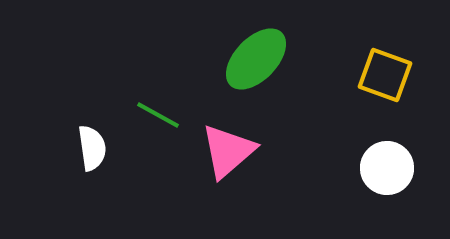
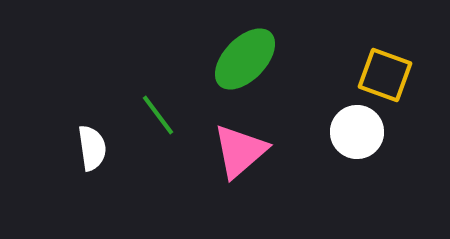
green ellipse: moved 11 px left
green line: rotated 24 degrees clockwise
pink triangle: moved 12 px right
white circle: moved 30 px left, 36 px up
